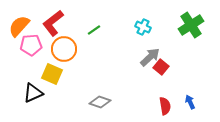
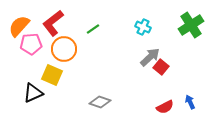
green line: moved 1 px left, 1 px up
pink pentagon: moved 1 px up
yellow square: moved 1 px down
red semicircle: moved 1 px down; rotated 72 degrees clockwise
